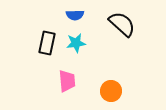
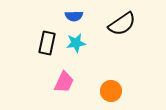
blue semicircle: moved 1 px left, 1 px down
black semicircle: rotated 104 degrees clockwise
pink trapezoid: moved 3 px left, 1 px down; rotated 30 degrees clockwise
